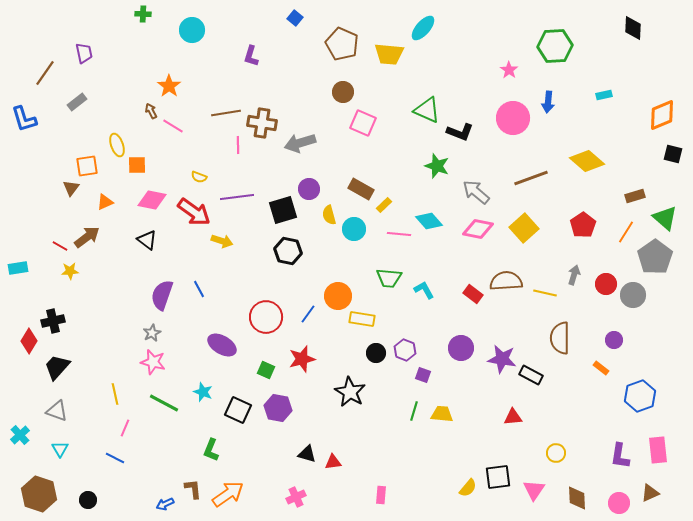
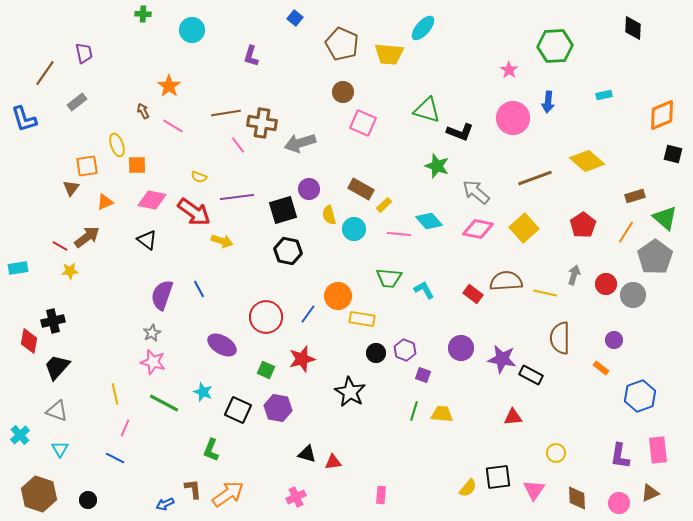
green triangle at (427, 110): rotated 8 degrees counterclockwise
brown arrow at (151, 111): moved 8 px left
pink line at (238, 145): rotated 36 degrees counterclockwise
brown line at (531, 178): moved 4 px right
red diamond at (29, 341): rotated 20 degrees counterclockwise
